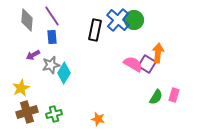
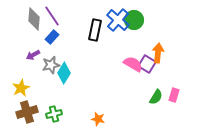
gray diamond: moved 7 px right, 1 px up
blue rectangle: rotated 48 degrees clockwise
